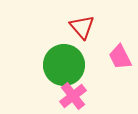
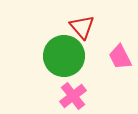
green circle: moved 9 px up
